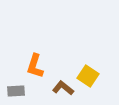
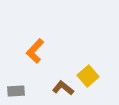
orange L-shape: moved 15 px up; rotated 25 degrees clockwise
yellow square: rotated 15 degrees clockwise
